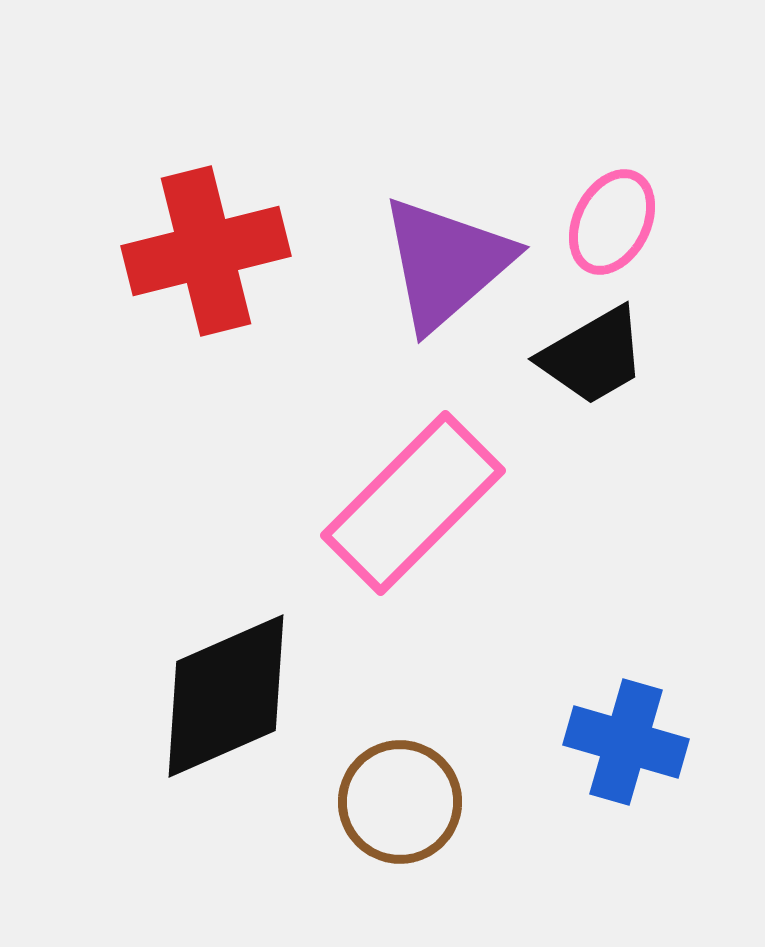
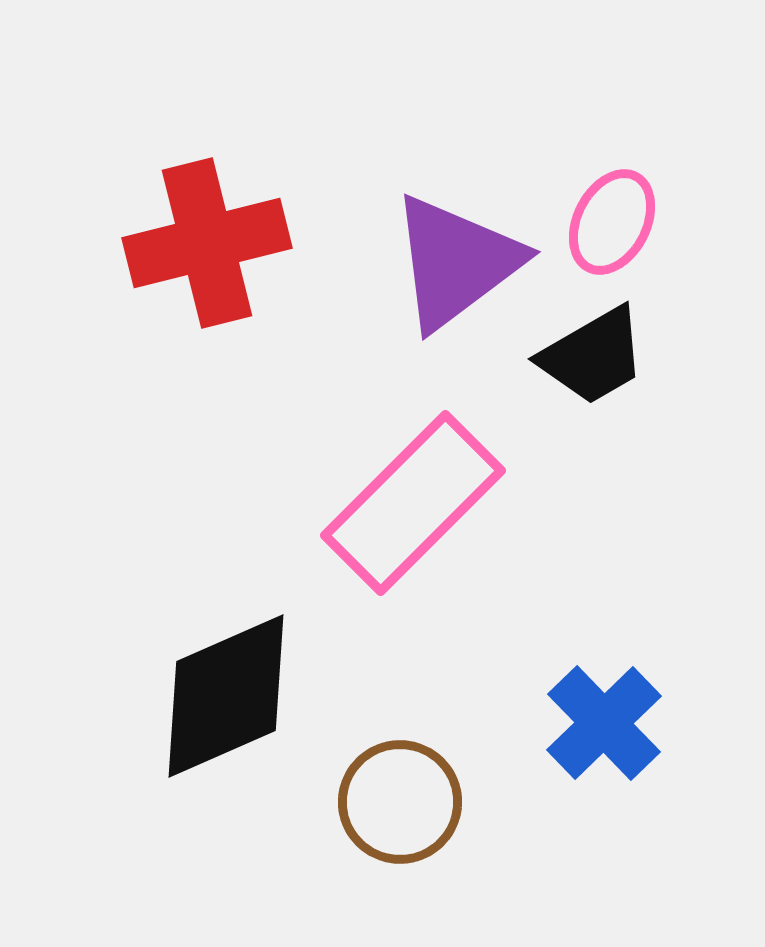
red cross: moved 1 px right, 8 px up
purple triangle: moved 10 px right, 1 px up; rotated 4 degrees clockwise
blue cross: moved 22 px left, 19 px up; rotated 30 degrees clockwise
